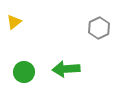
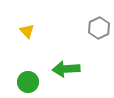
yellow triangle: moved 13 px right, 9 px down; rotated 35 degrees counterclockwise
green circle: moved 4 px right, 10 px down
